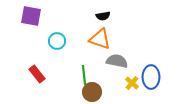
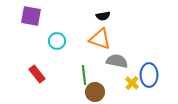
blue ellipse: moved 2 px left, 2 px up
brown circle: moved 3 px right
